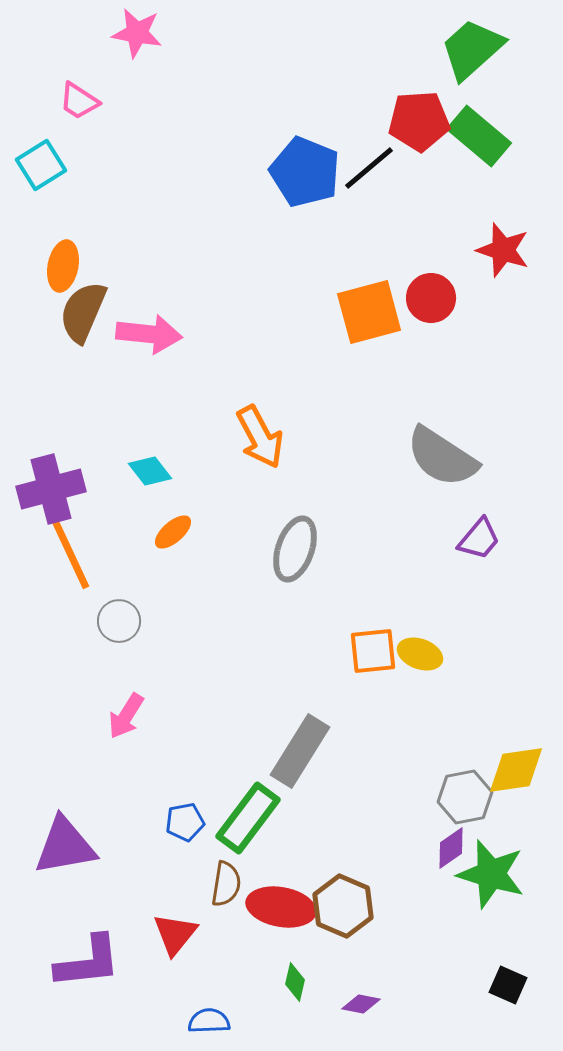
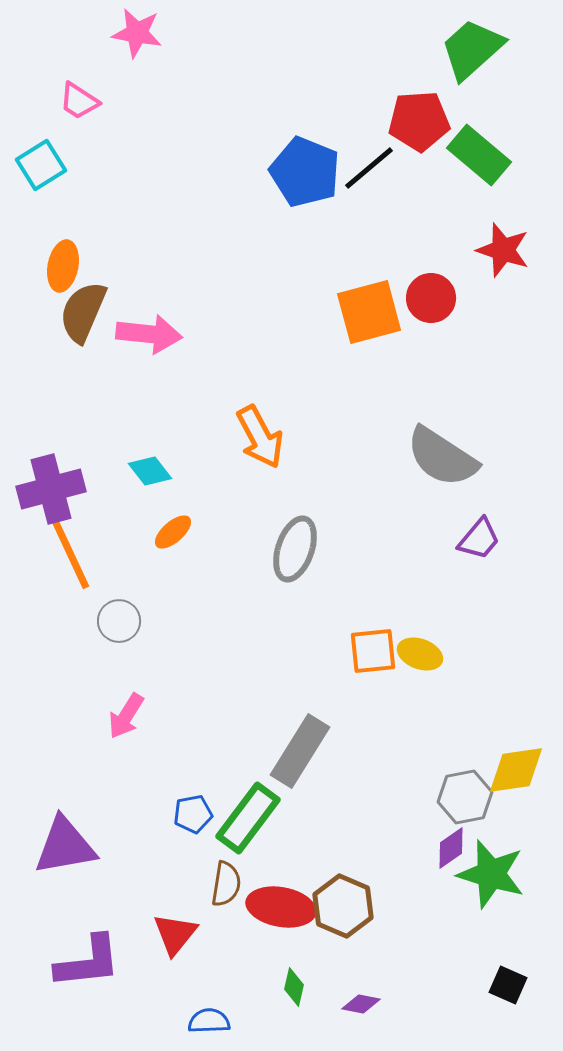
green rectangle at (479, 136): moved 19 px down
blue pentagon at (185, 822): moved 8 px right, 8 px up
green diamond at (295, 982): moved 1 px left, 5 px down
